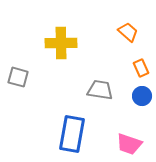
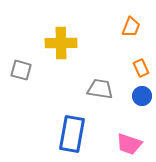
orange trapezoid: moved 3 px right, 5 px up; rotated 70 degrees clockwise
gray square: moved 3 px right, 7 px up
gray trapezoid: moved 1 px up
